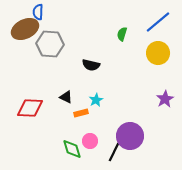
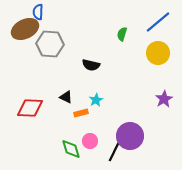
purple star: moved 1 px left
green diamond: moved 1 px left
